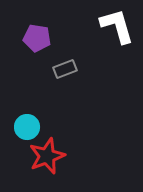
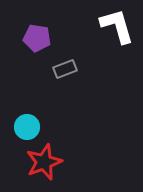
red star: moved 3 px left, 6 px down
